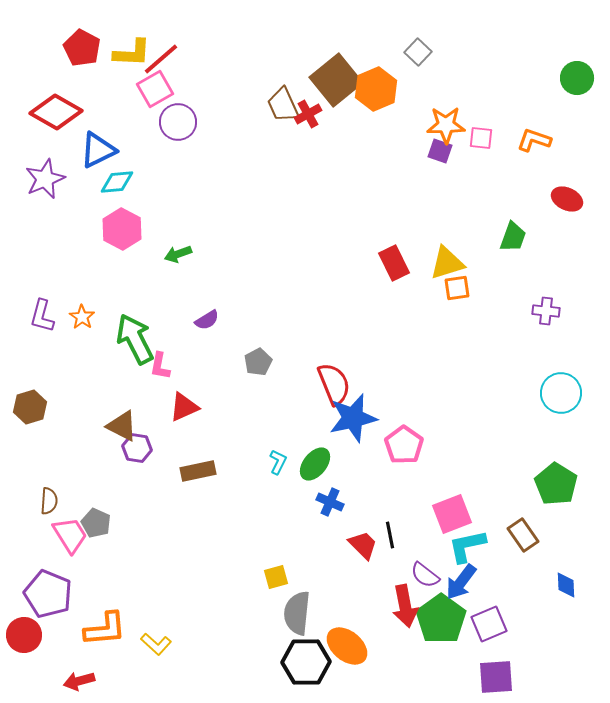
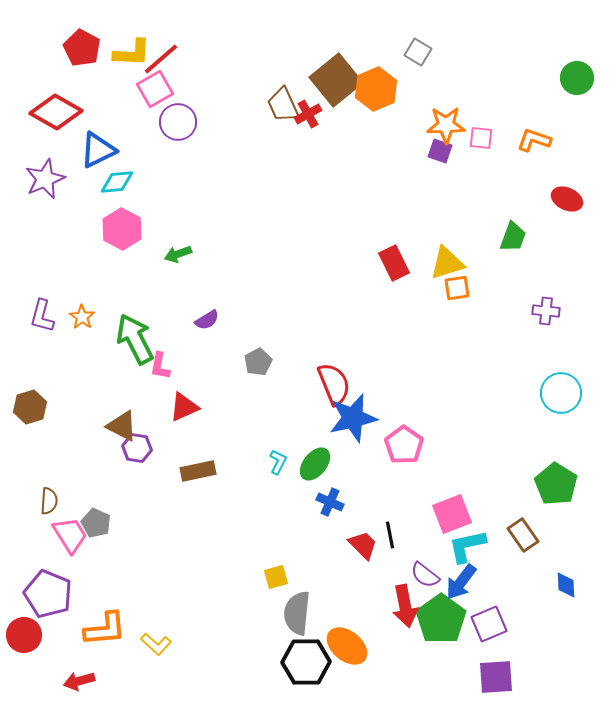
gray square at (418, 52): rotated 12 degrees counterclockwise
